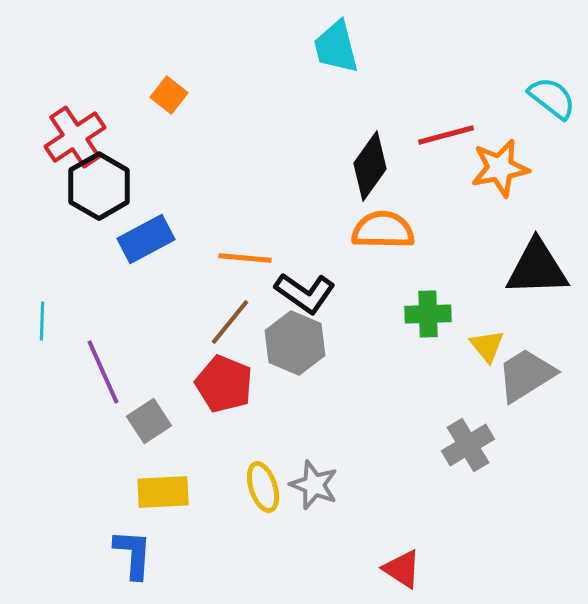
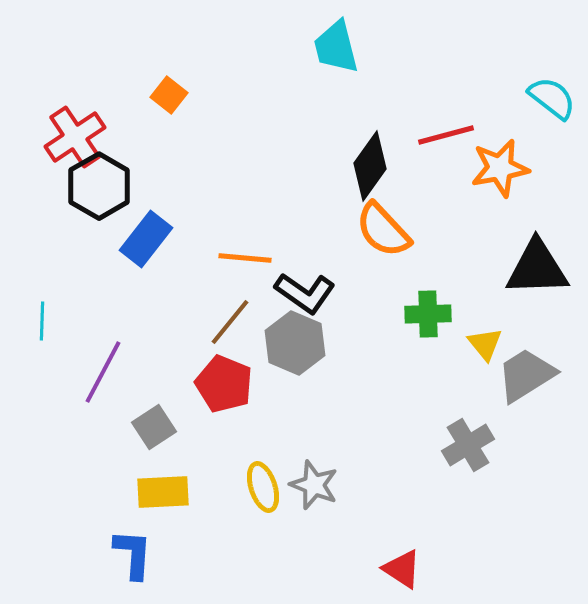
orange semicircle: rotated 134 degrees counterclockwise
blue rectangle: rotated 24 degrees counterclockwise
yellow triangle: moved 2 px left, 2 px up
purple line: rotated 52 degrees clockwise
gray square: moved 5 px right, 6 px down
